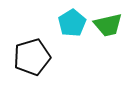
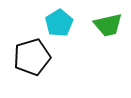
cyan pentagon: moved 13 px left
